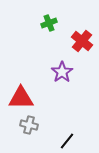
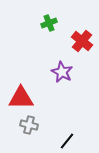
purple star: rotated 10 degrees counterclockwise
